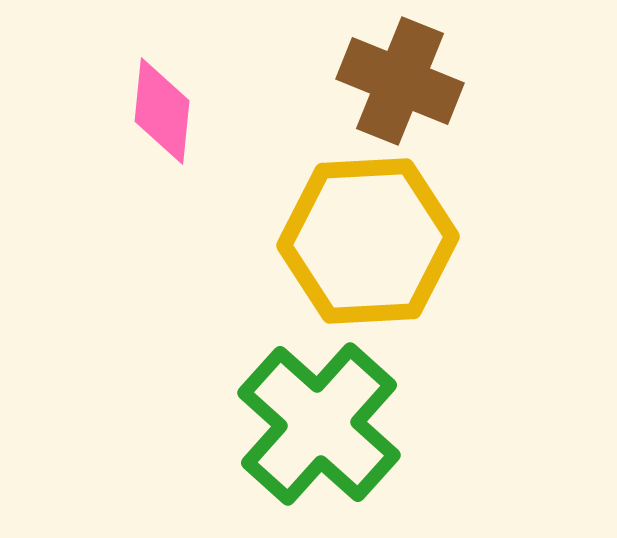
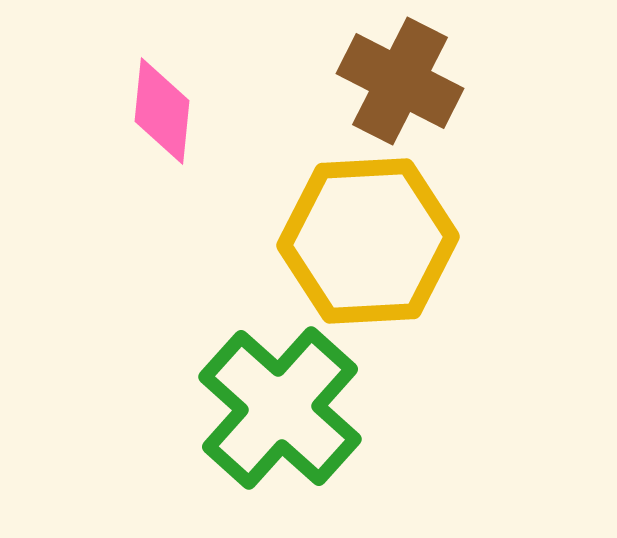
brown cross: rotated 5 degrees clockwise
green cross: moved 39 px left, 16 px up
